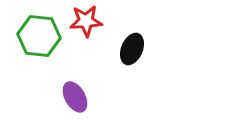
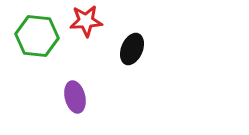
green hexagon: moved 2 px left
purple ellipse: rotated 16 degrees clockwise
